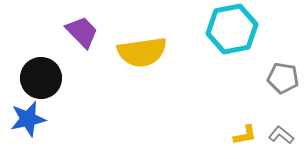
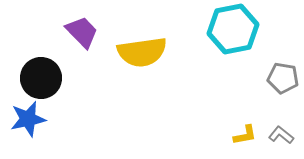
cyan hexagon: moved 1 px right
